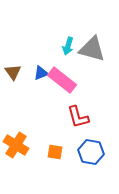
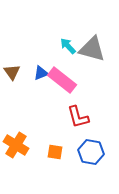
cyan arrow: rotated 120 degrees clockwise
brown triangle: moved 1 px left
